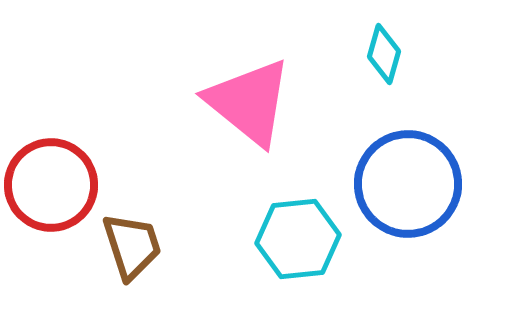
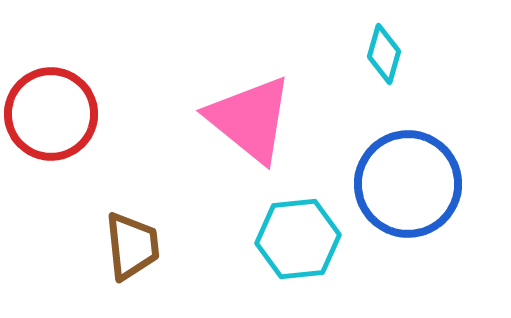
pink triangle: moved 1 px right, 17 px down
red circle: moved 71 px up
brown trapezoid: rotated 12 degrees clockwise
